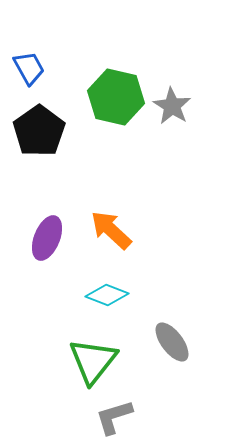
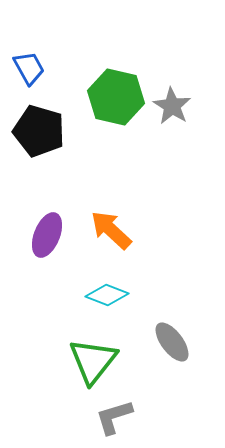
black pentagon: rotated 21 degrees counterclockwise
purple ellipse: moved 3 px up
